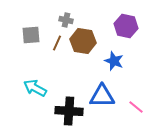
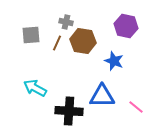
gray cross: moved 2 px down
